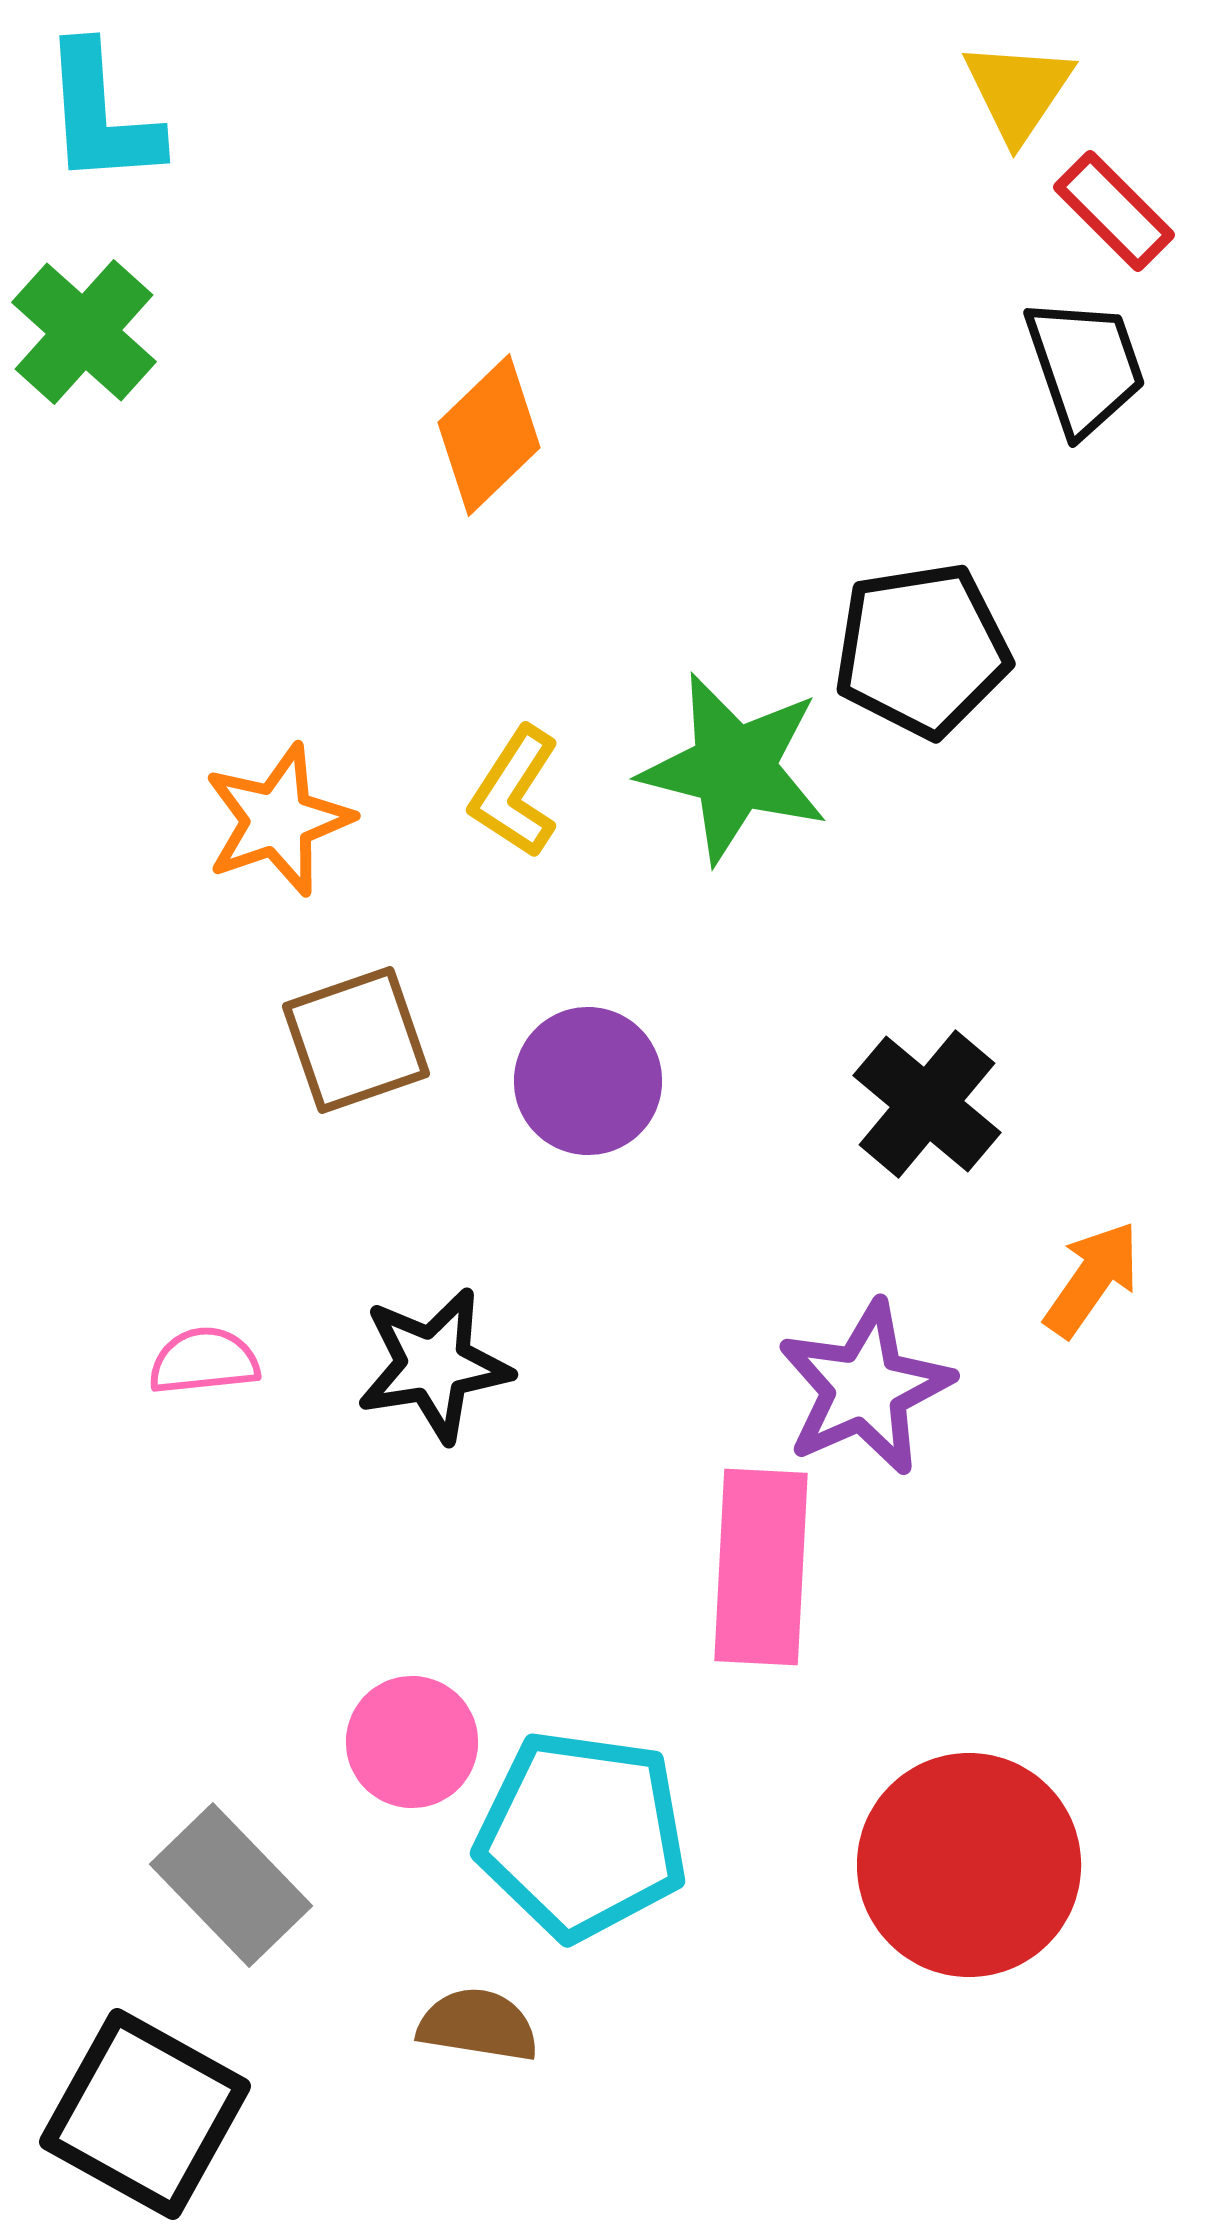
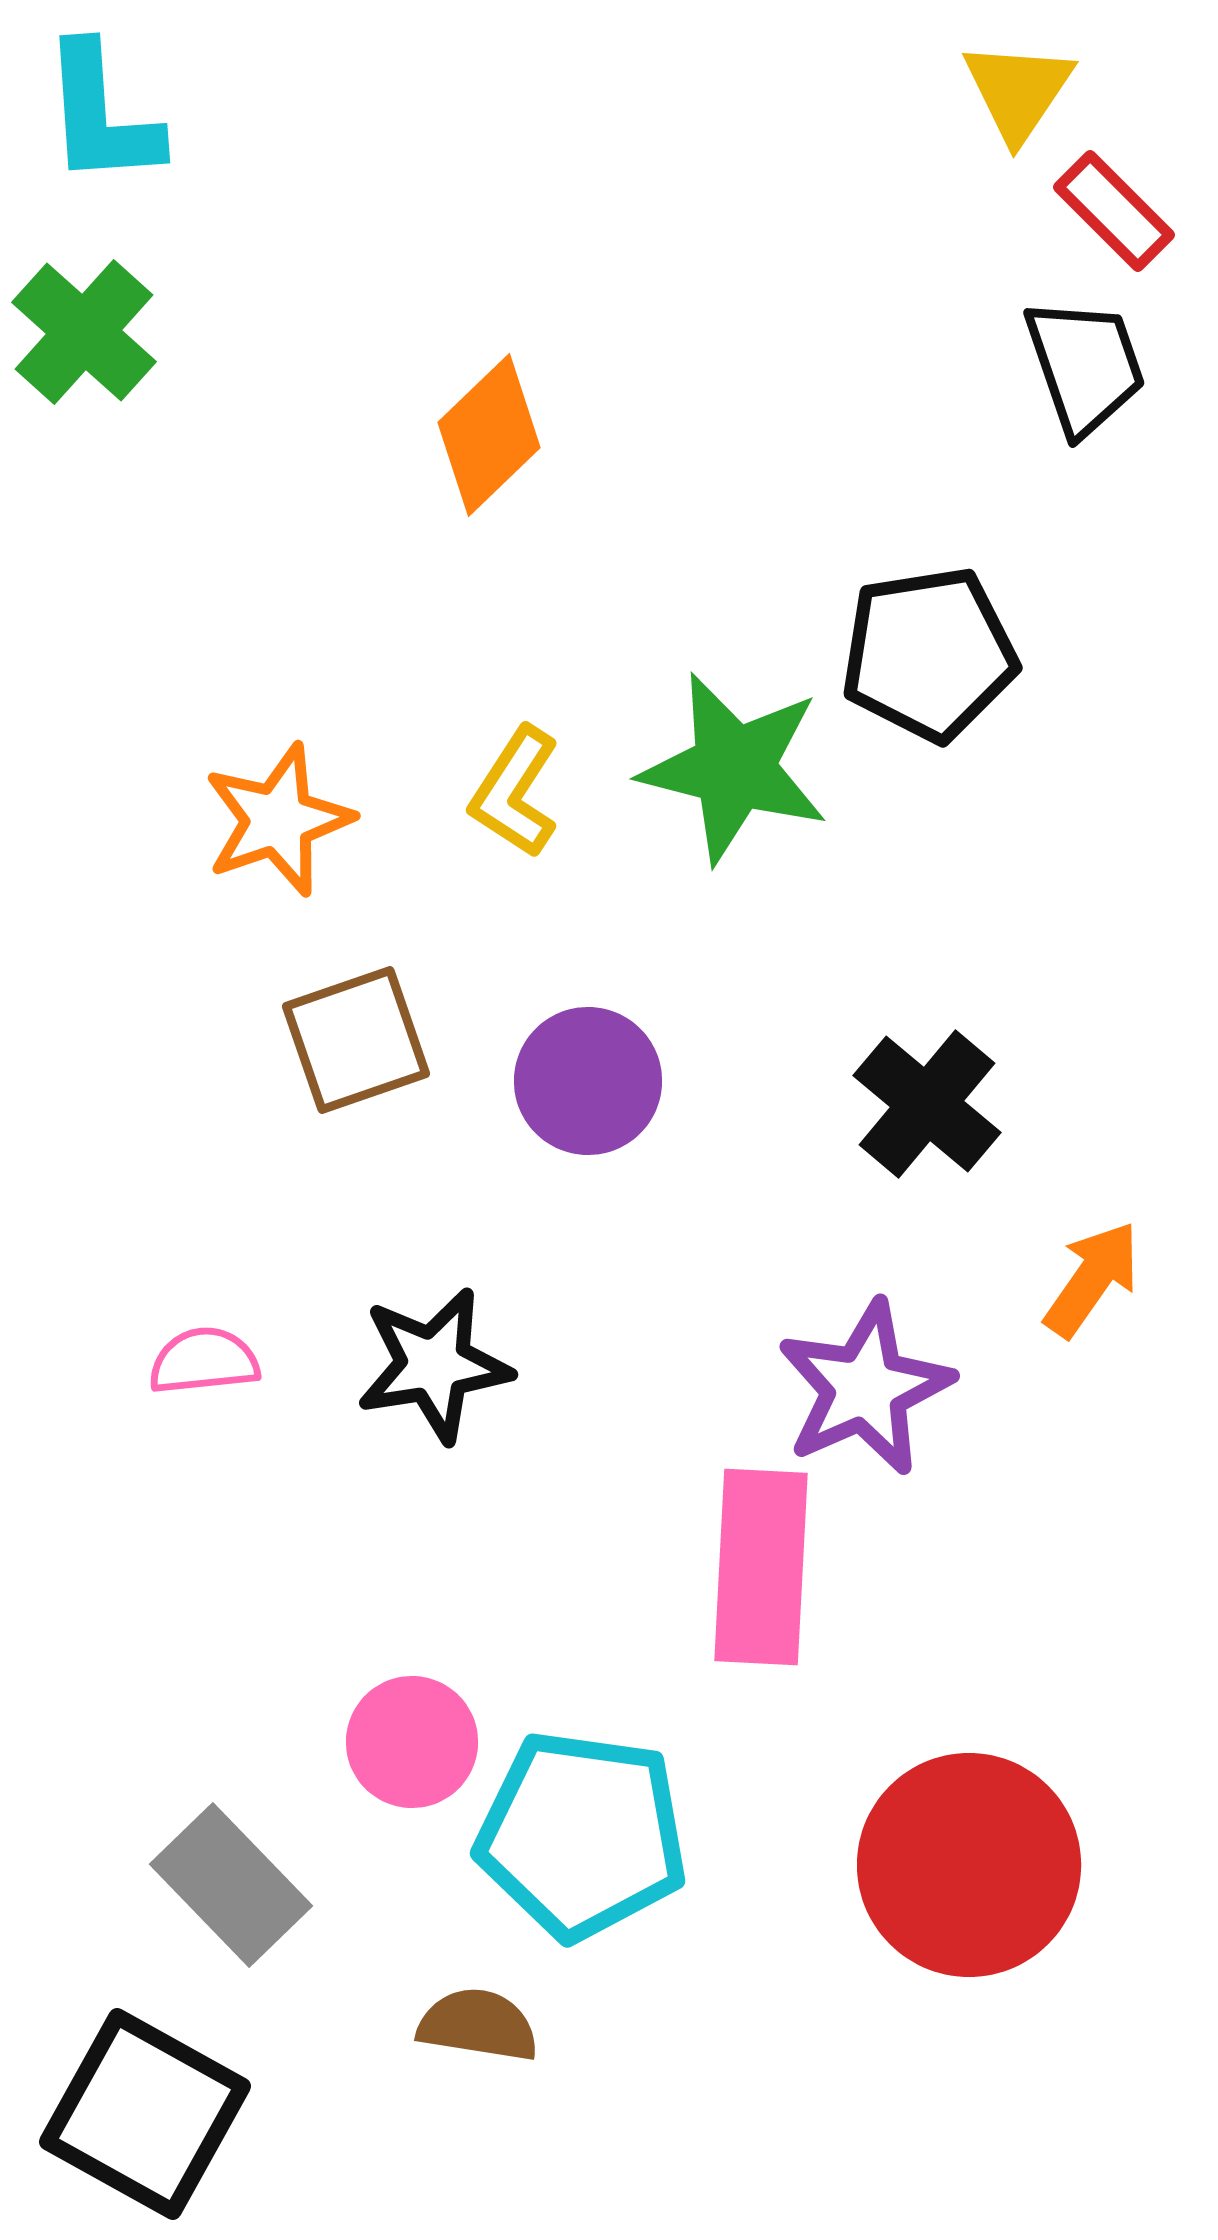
black pentagon: moved 7 px right, 4 px down
